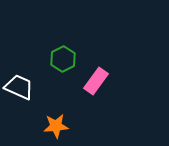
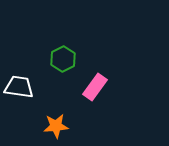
pink rectangle: moved 1 px left, 6 px down
white trapezoid: rotated 16 degrees counterclockwise
